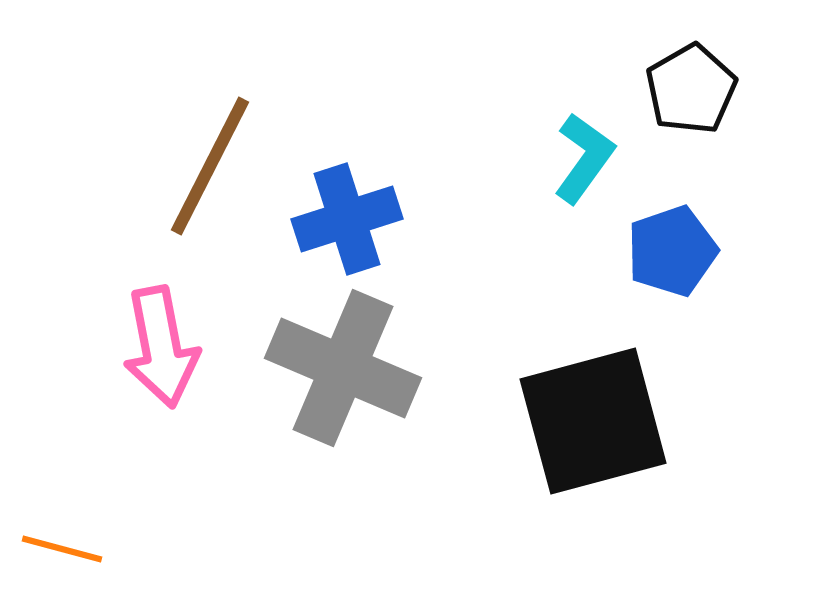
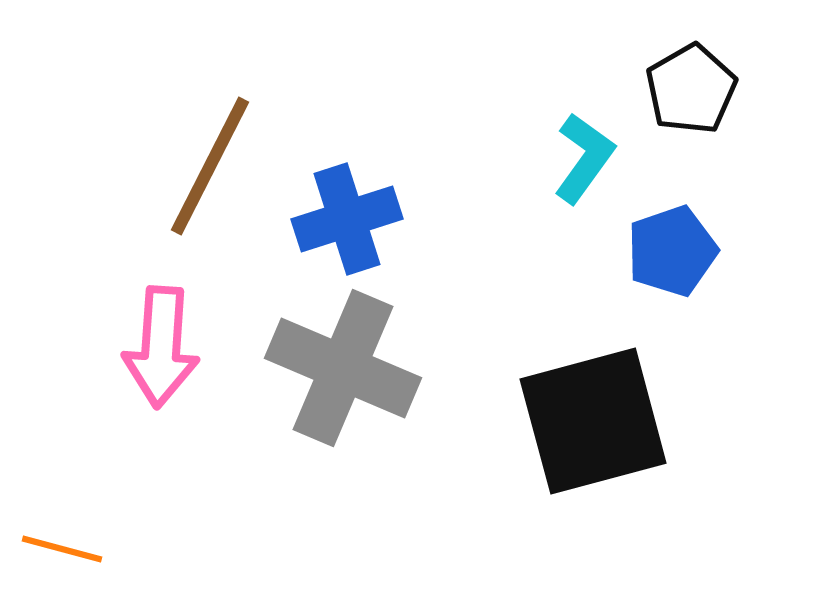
pink arrow: rotated 15 degrees clockwise
